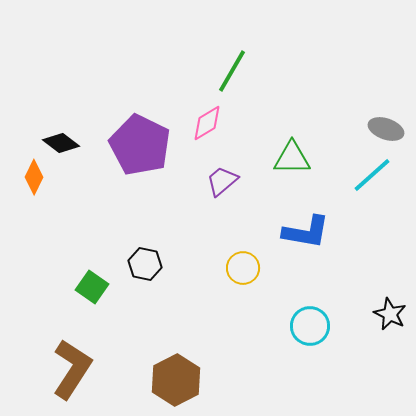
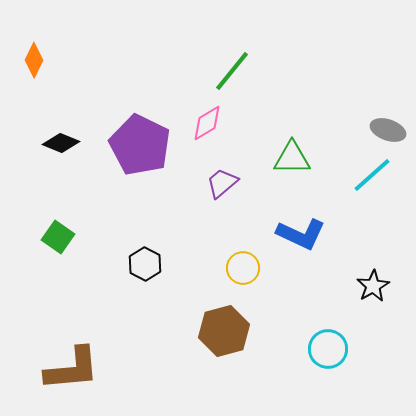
green line: rotated 9 degrees clockwise
gray ellipse: moved 2 px right, 1 px down
black diamond: rotated 15 degrees counterclockwise
orange diamond: moved 117 px up
purple trapezoid: moved 2 px down
blue L-shape: moved 5 px left, 2 px down; rotated 15 degrees clockwise
black hexagon: rotated 16 degrees clockwise
green square: moved 34 px left, 50 px up
black star: moved 17 px left, 28 px up; rotated 16 degrees clockwise
cyan circle: moved 18 px right, 23 px down
brown L-shape: rotated 52 degrees clockwise
brown hexagon: moved 48 px right, 49 px up; rotated 12 degrees clockwise
